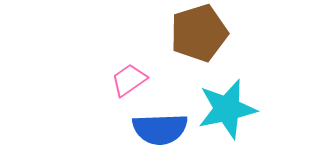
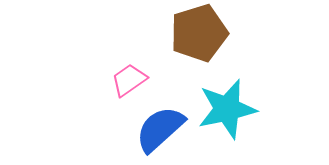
blue semicircle: rotated 140 degrees clockwise
